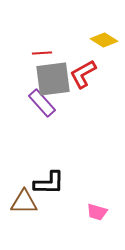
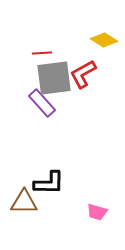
gray square: moved 1 px right, 1 px up
